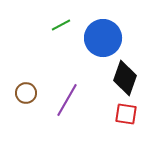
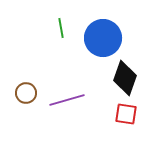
green line: moved 3 px down; rotated 72 degrees counterclockwise
purple line: rotated 44 degrees clockwise
